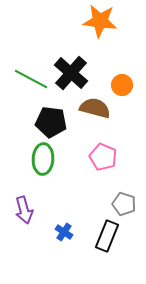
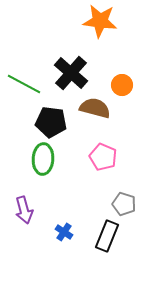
green line: moved 7 px left, 5 px down
